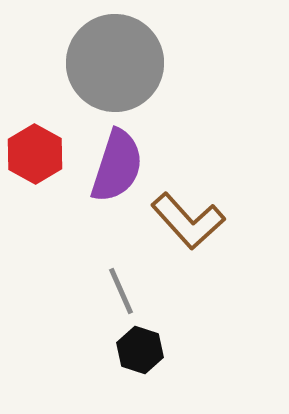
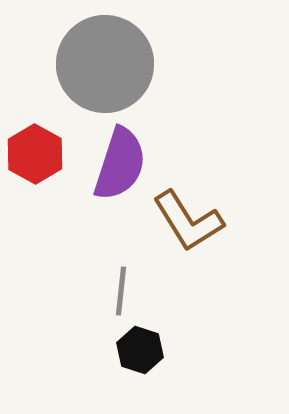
gray circle: moved 10 px left, 1 px down
purple semicircle: moved 3 px right, 2 px up
brown L-shape: rotated 10 degrees clockwise
gray line: rotated 30 degrees clockwise
